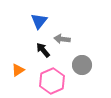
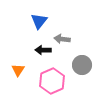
black arrow: rotated 49 degrees counterclockwise
orange triangle: rotated 24 degrees counterclockwise
